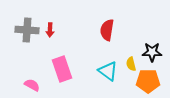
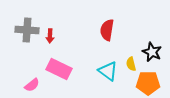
red arrow: moved 6 px down
black star: rotated 24 degrees clockwise
pink rectangle: moved 3 px left; rotated 45 degrees counterclockwise
orange pentagon: moved 2 px down
pink semicircle: rotated 112 degrees clockwise
